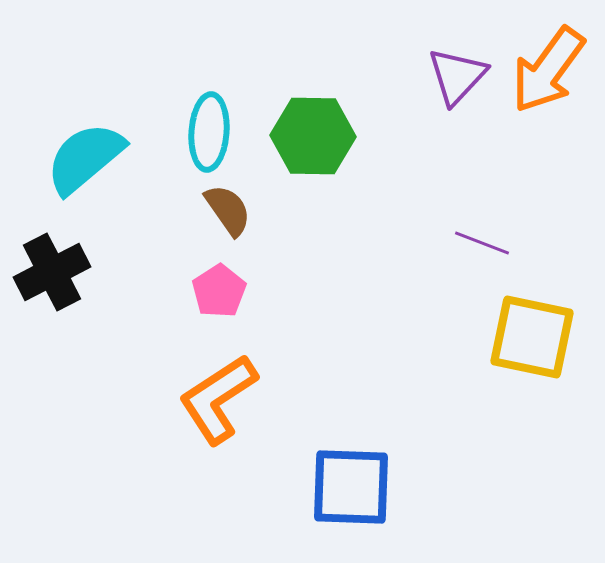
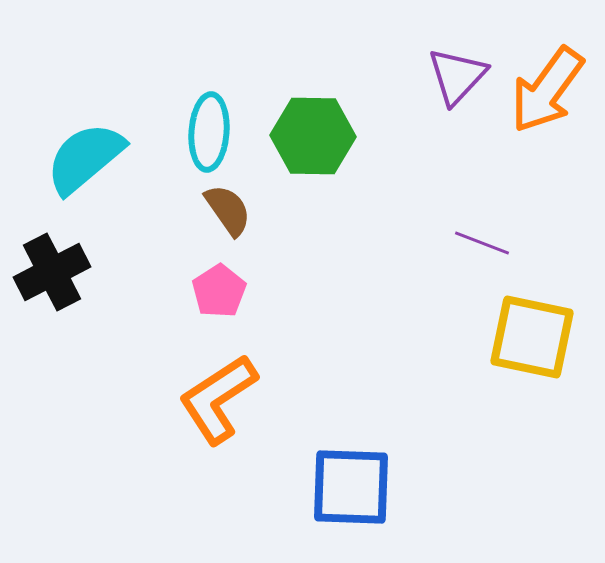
orange arrow: moved 1 px left, 20 px down
